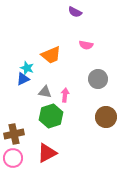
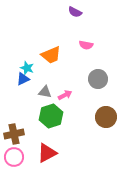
pink arrow: rotated 56 degrees clockwise
pink circle: moved 1 px right, 1 px up
